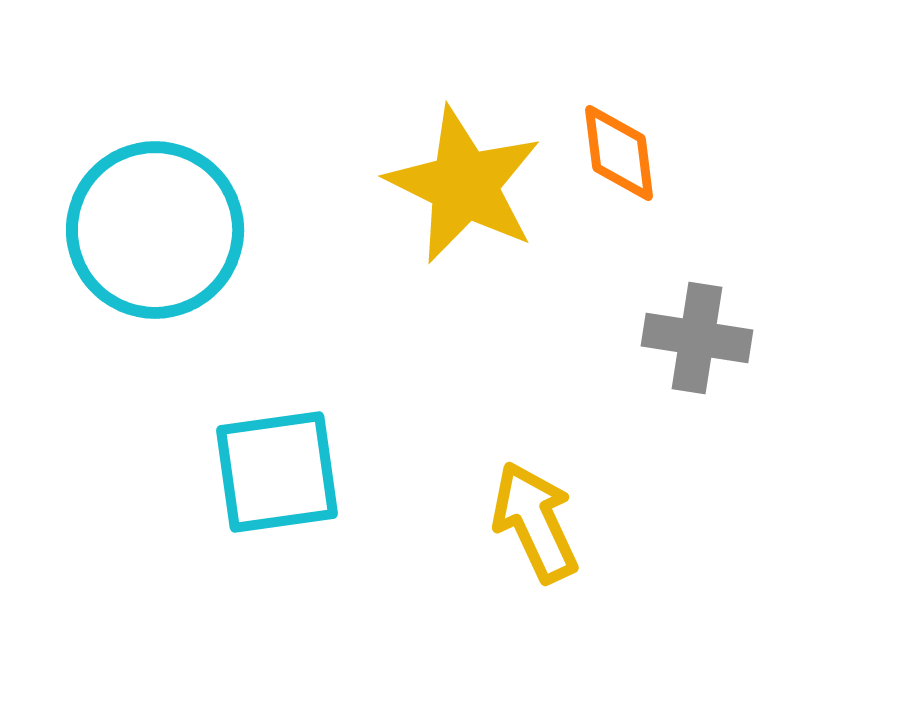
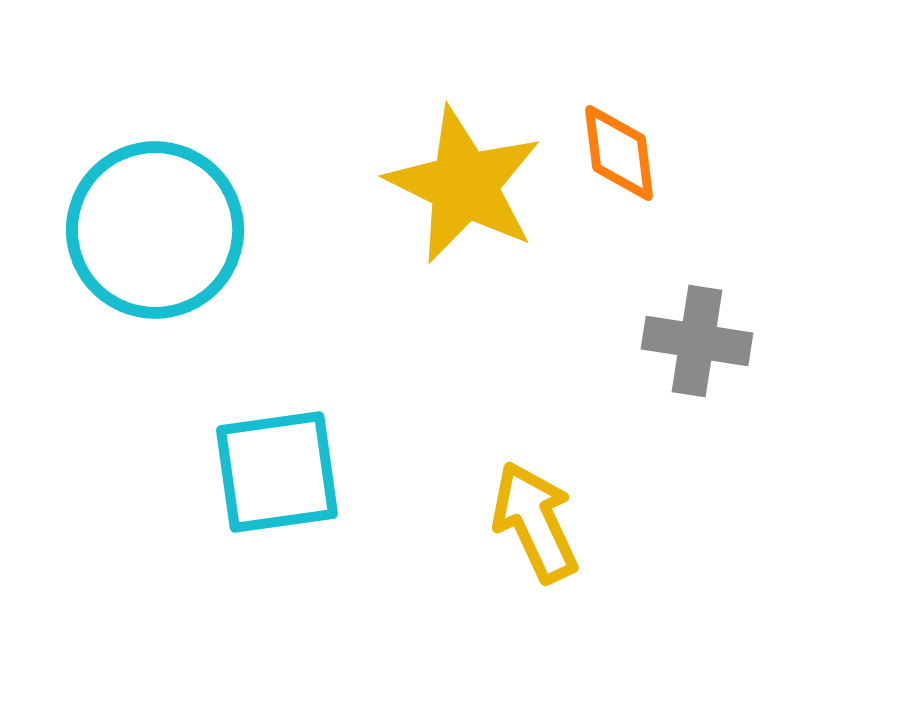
gray cross: moved 3 px down
